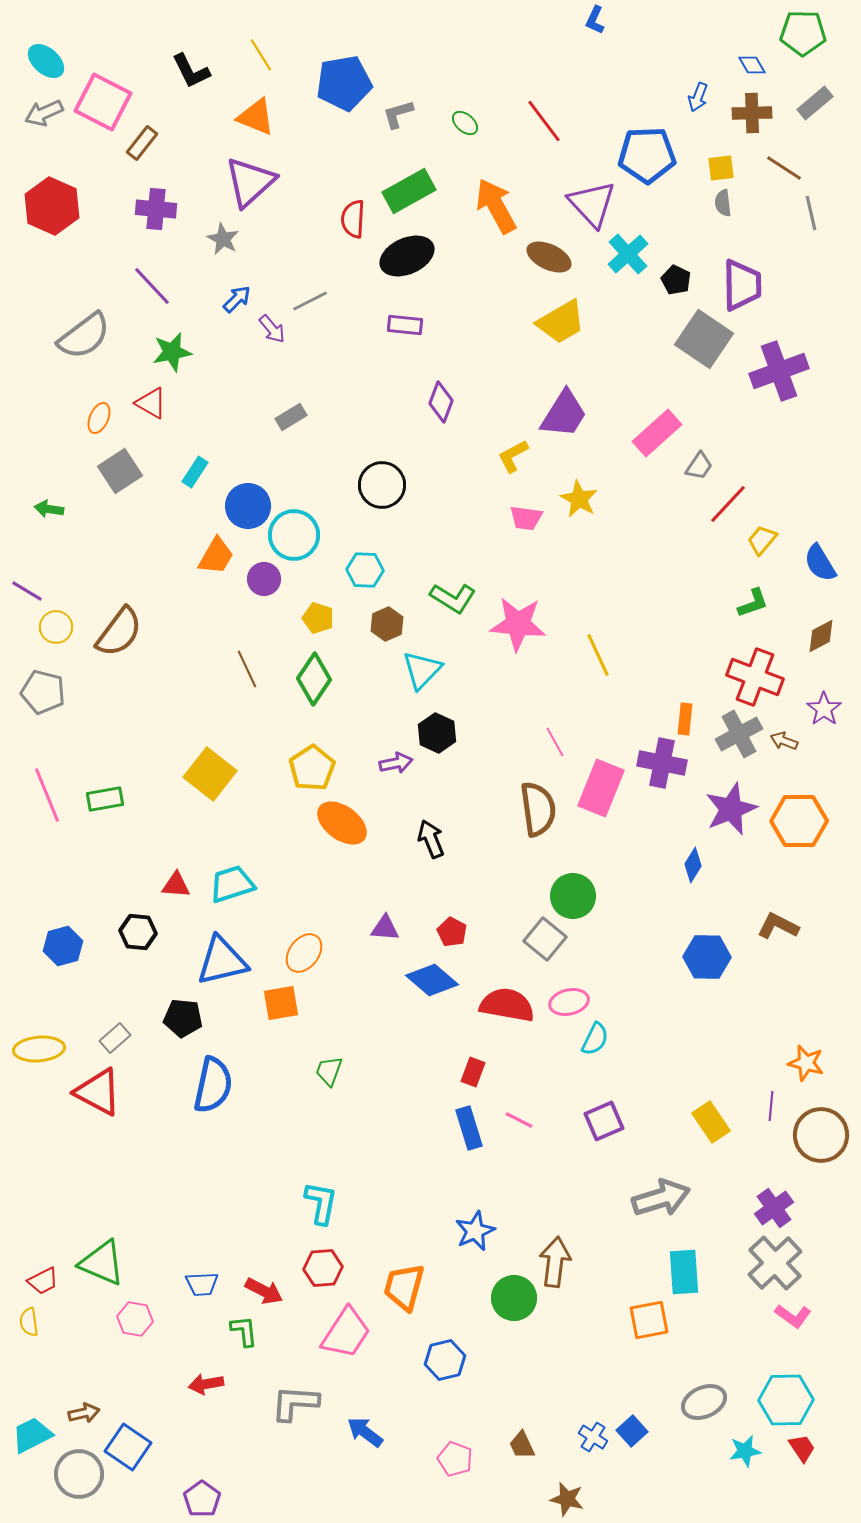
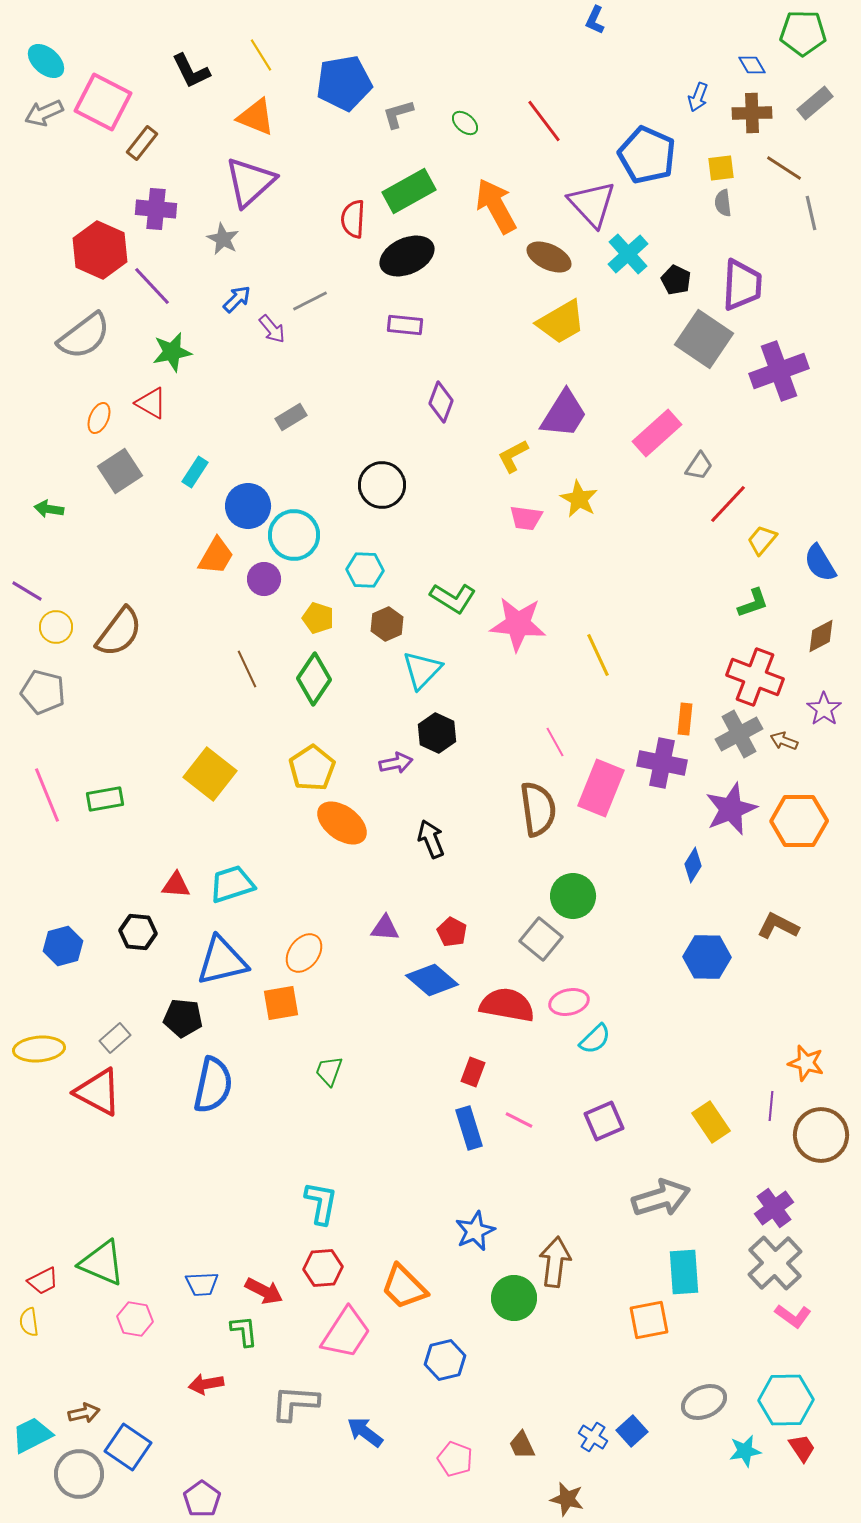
blue pentagon at (647, 155): rotated 26 degrees clockwise
red hexagon at (52, 206): moved 48 px right, 44 px down
purple trapezoid at (742, 285): rotated 4 degrees clockwise
gray square at (545, 939): moved 4 px left
cyan semicircle at (595, 1039): rotated 20 degrees clockwise
orange trapezoid at (404, 1287): rotated 60 degrees counterclockwise
